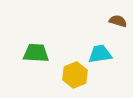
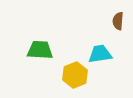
brown semicircle: rotated 102 degrees counterclockwise
green trapezoid: moved 4 px right, 3 px up
